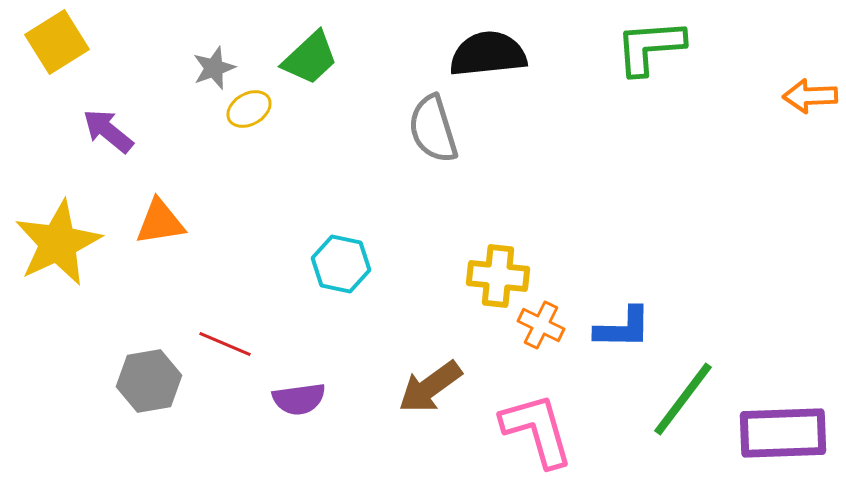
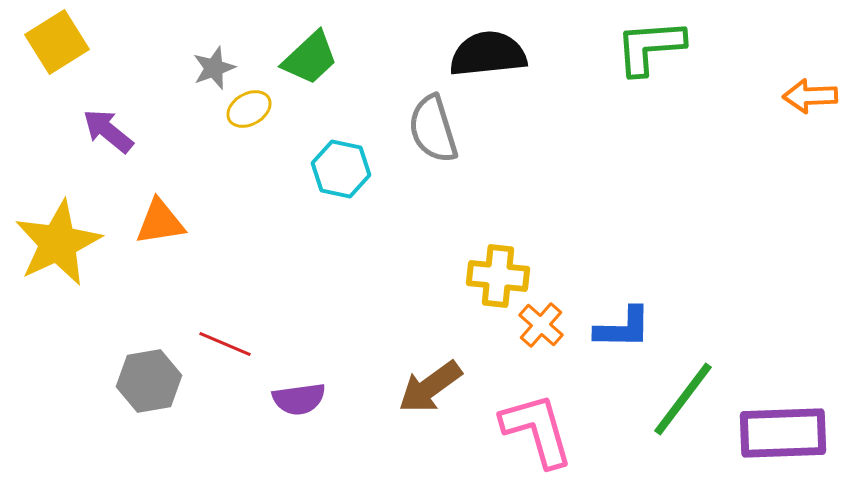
cyan hexagon: moved 95 px up
orange cross: rotated 15 degrees clockwise
